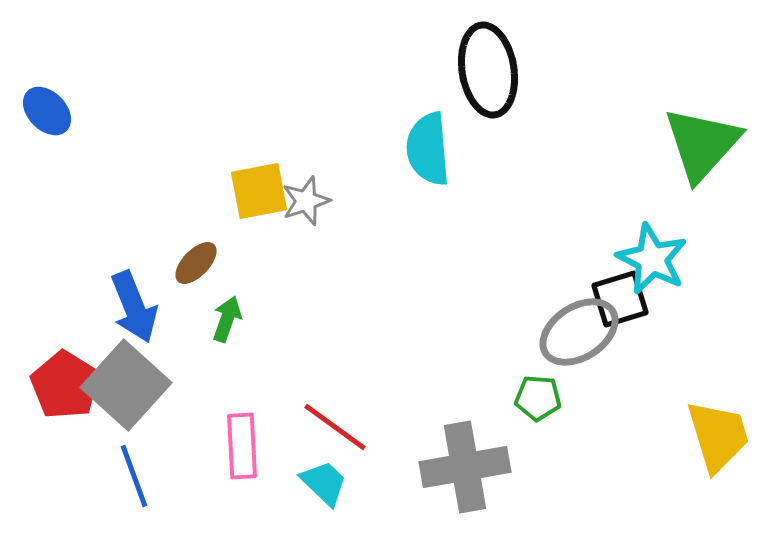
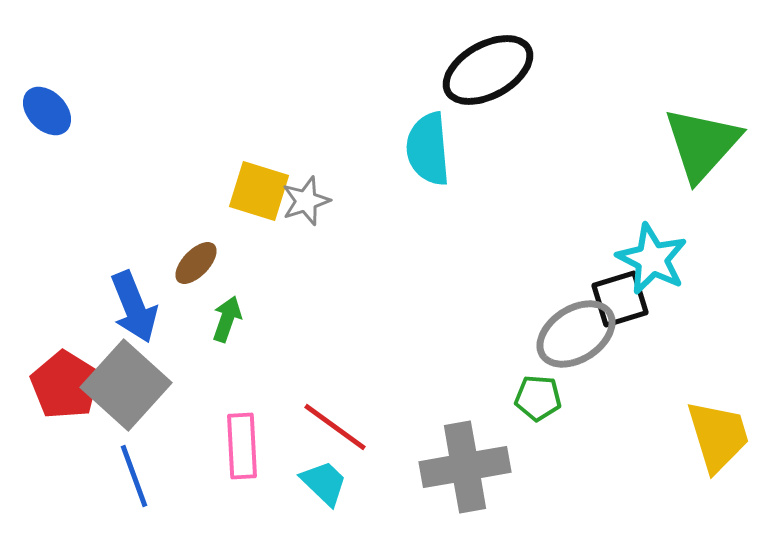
black ellipse: rotated 70 degrees clockwise
yellow square: rotated 28 degrees clockwise
gray ellipse: moved 3 px left, 2 px down
